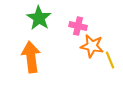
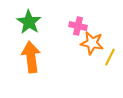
green star: moved 10 px left, 4 px down
orange star: moved 3 px up
yellow line: moved 3 px up; rotated 48 degrees clockwise
